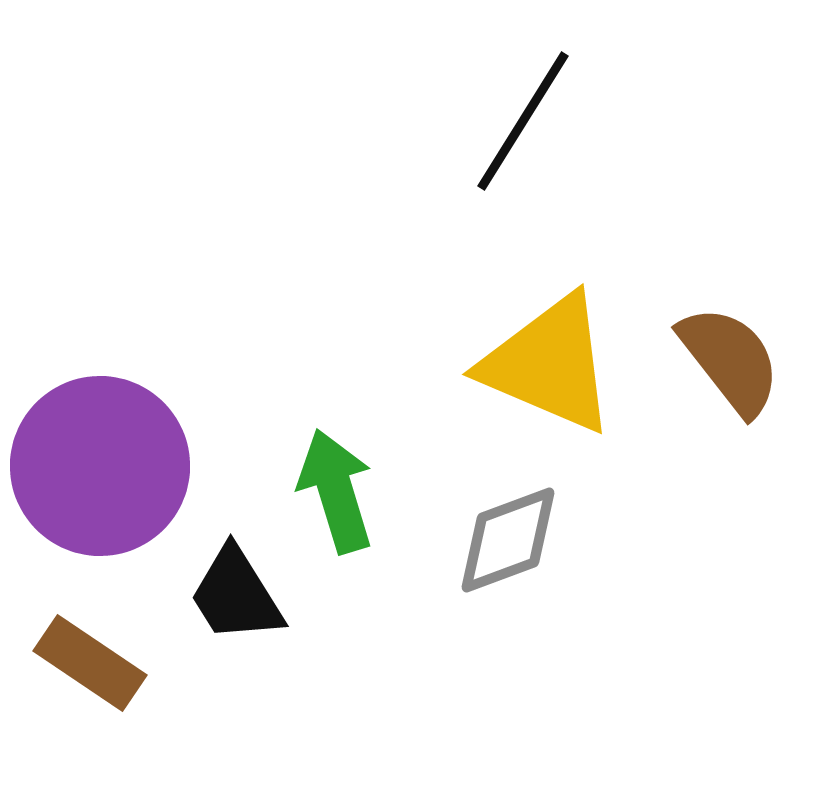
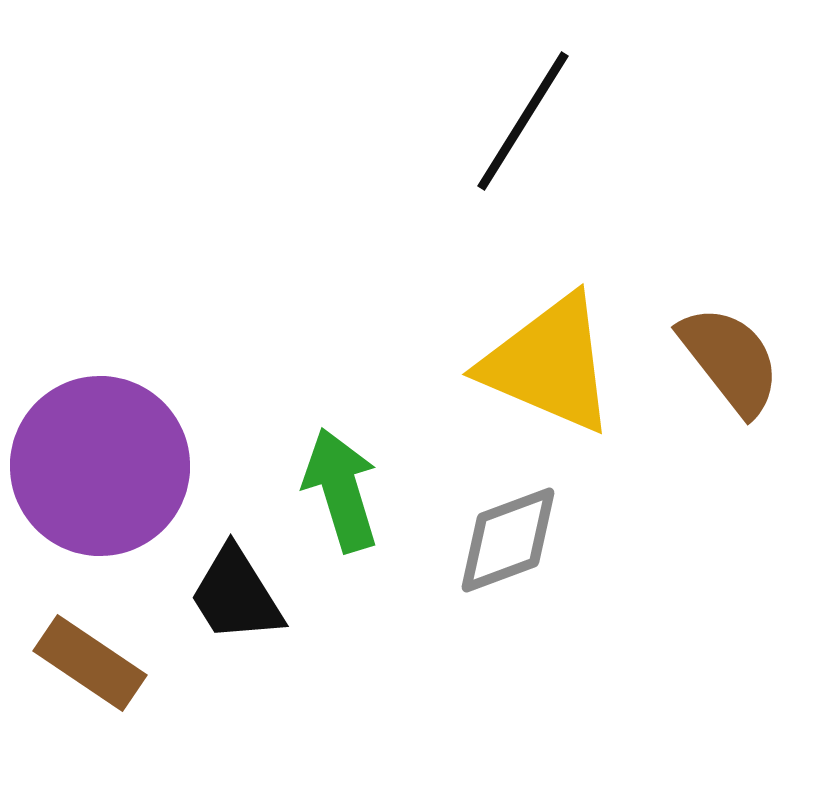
green arrow: moved 5 px right, 1 px up
